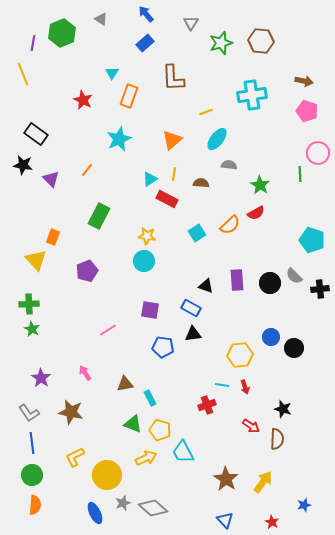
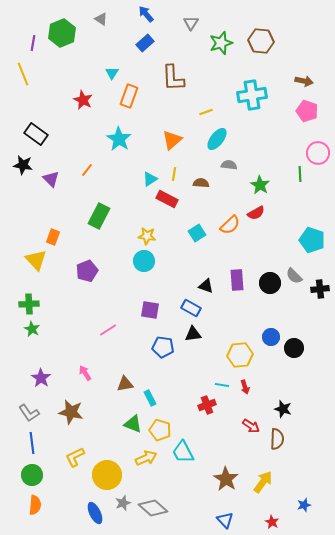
cyan star at (119, 139): rotated 15 degrees counterclockwise
